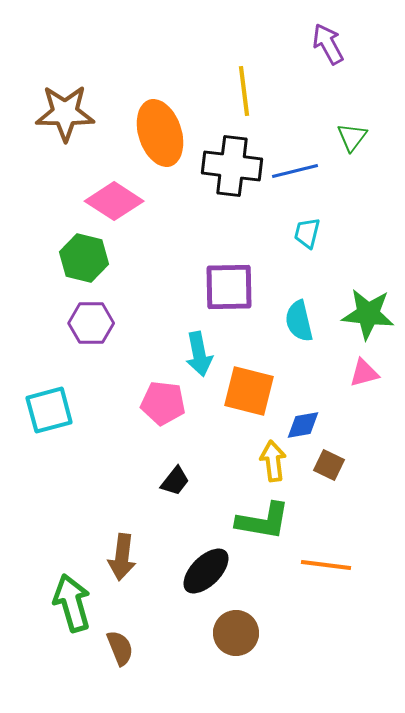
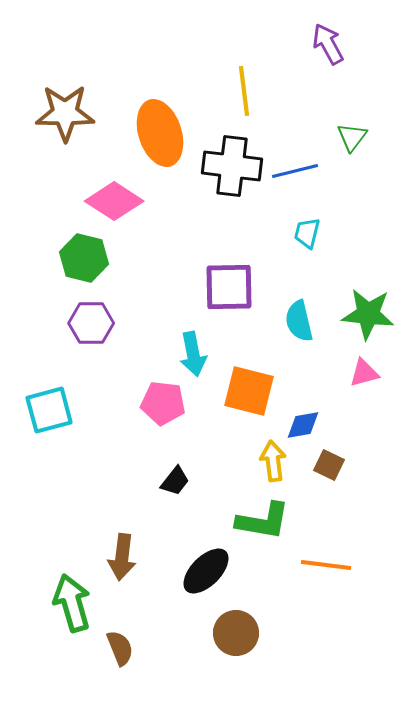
cyan arrow: moved 6 px left
